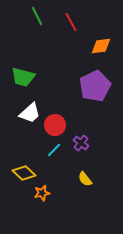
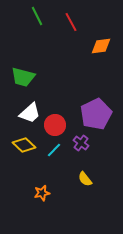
purple pentagon: moved 1 px right, 28 px down
yellow diamond: moved 28 px up
